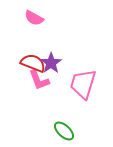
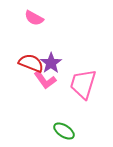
red semicircle: moved 2 px left
pink L-shape: moved 6 px right; rotated 15 degrees counterclockwise
green ellipse: rotated 10 degrees counterclockwise
